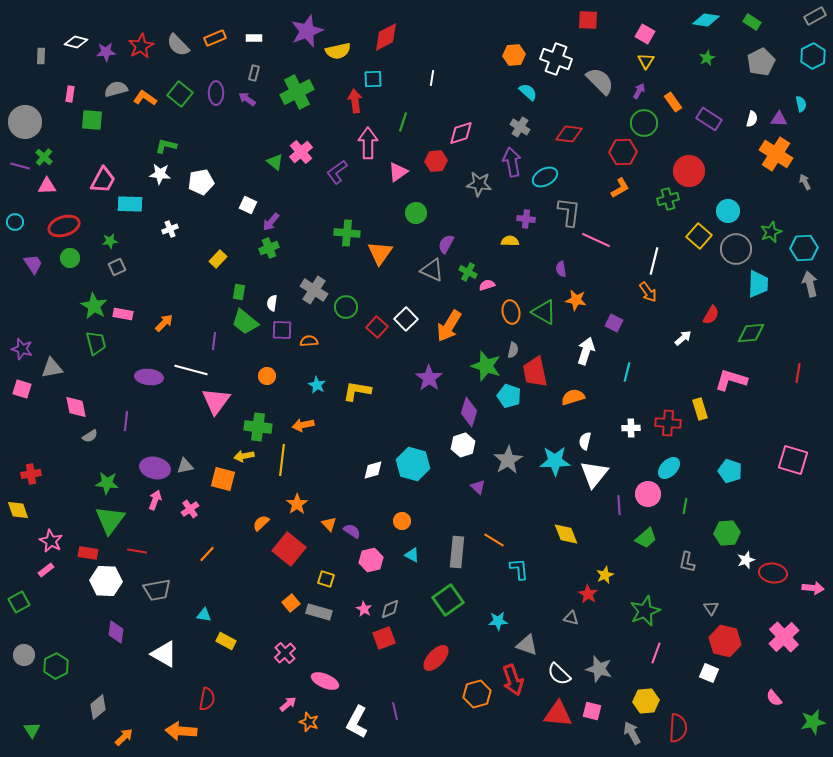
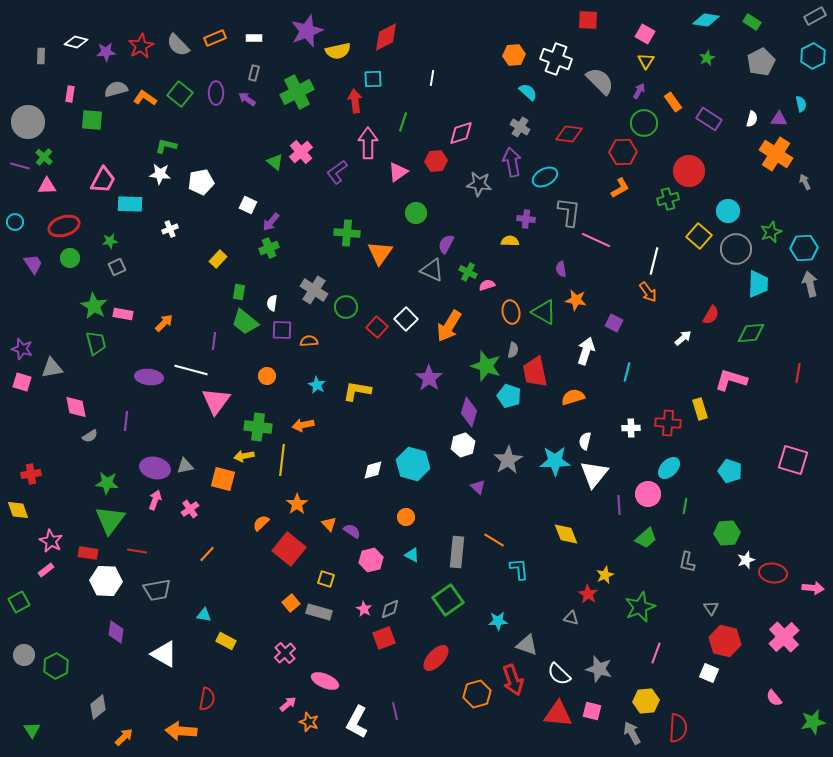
gray circle at (25, 122): moved 3 px right
pink square at (22, 389): moved 7 px up
orange circle at (402, 521): moved 4 px right, 4 px up
green star at (645, 611): moved 5 px left, 4 px up
